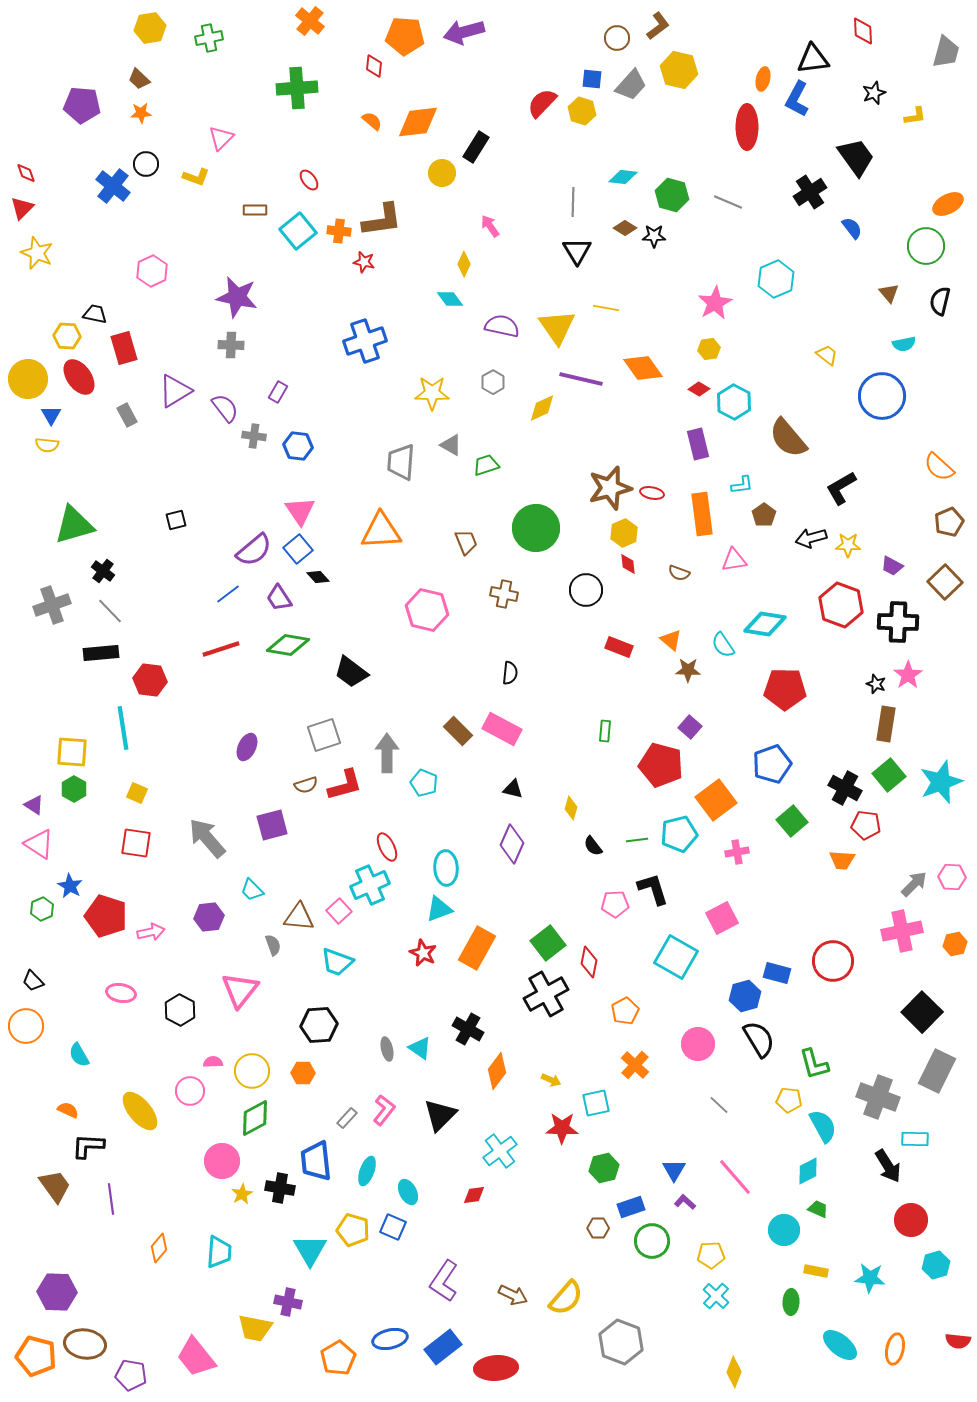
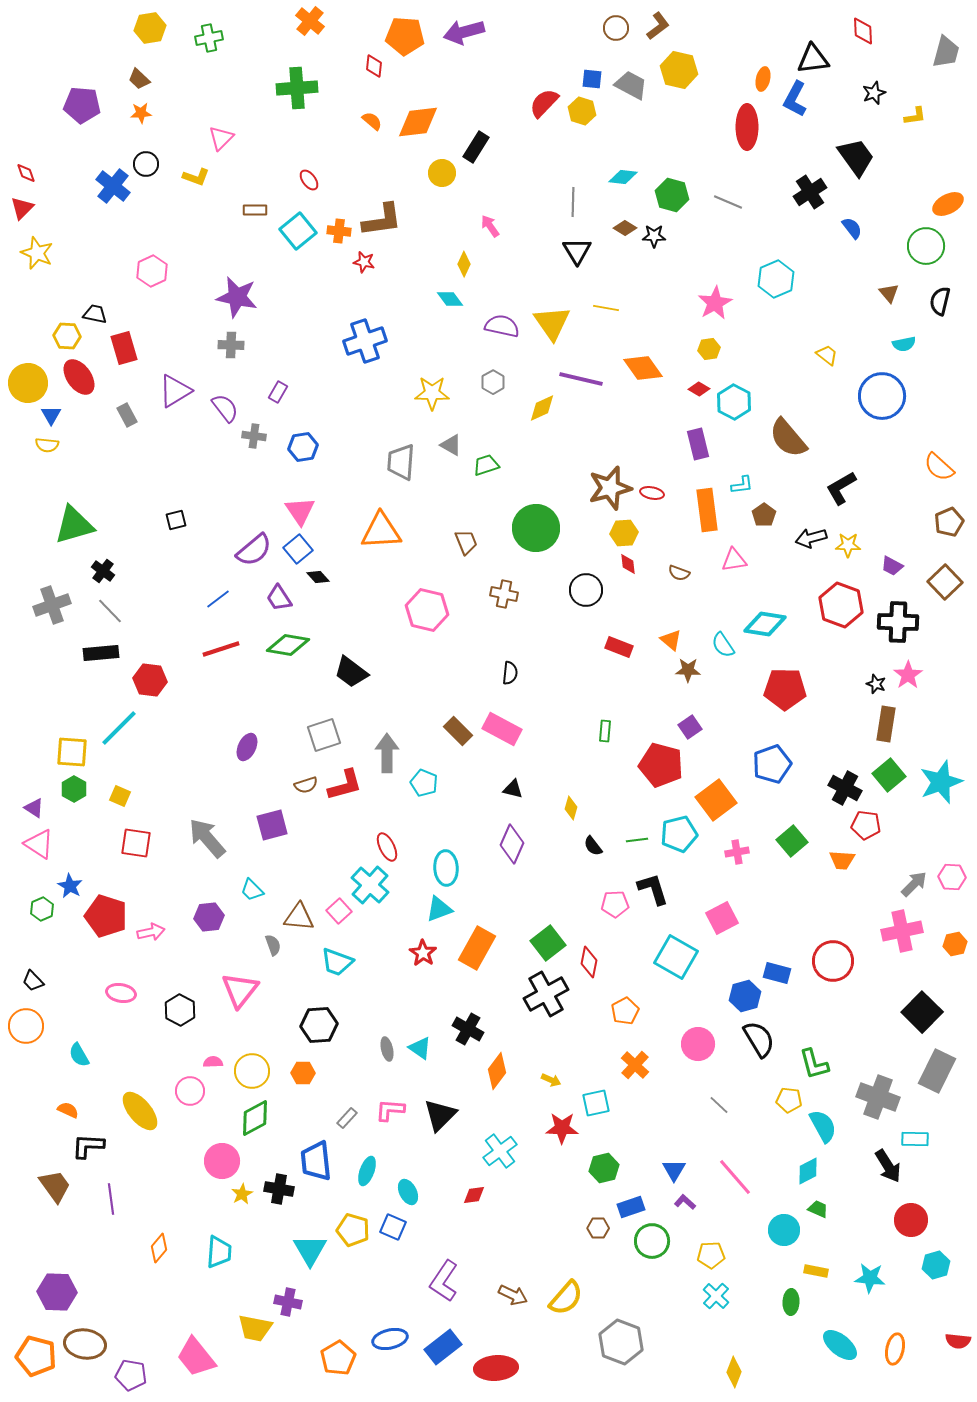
brown circle at (617, 38): moved 1 px left, 10 px up
gray trapezoid at (631, 85): rotated 104 degrees counterclockwise
blue L-shape at (797, 99): moved 2 px left
red semicircle at (542, 103): moved 2 px right
yellow triangle at (557, 327): moved 5 px left, 4 px up
yellow circle at (28, 379): moved 4 px down
blue hexagon at (298, 446): moved 5 px right, 1 px down; rotated 16 degrees counterclockwise
orange rectangle at (702, 514): moved 5 px right, 4 px up
yellow hexagon at (624, 533): rotated 20 degrees clockwise
blue line at (228, 594): moved 10 px left, 5 px down
purple square at (690, 727): rotated 15 degrees clockwise
cyan line at (123, 728): moved 4 px left; rotated 54 degrees clockwise
yellow square at (137, 793): moved 17 px left, 3 px down
purple triangle at (34, 805): moved 3 px down
green square at (792, 821): moved 20 px down
cyan cross at (370, 885): rotated 24 degrees counterclockwise
red star at (423, 953): rotated 8 degrees clockwise
pink L-shape at (384, 1110): moved 6 px right; rotated 124 degrees counterclockwise
black cross at (280, 1188): moved 1 px left, 1 px down
